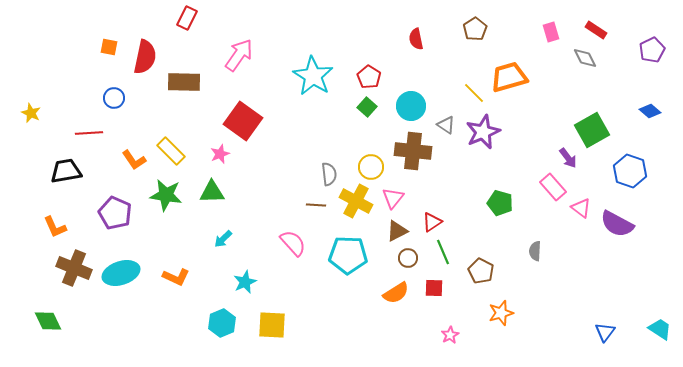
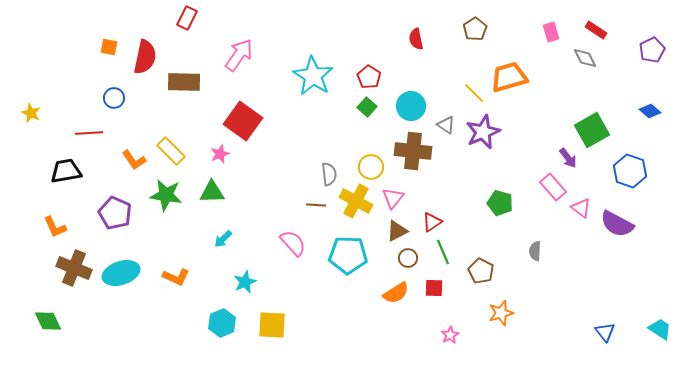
blue triangle at (605, 332): rotated 15 degrees counterclockwise
